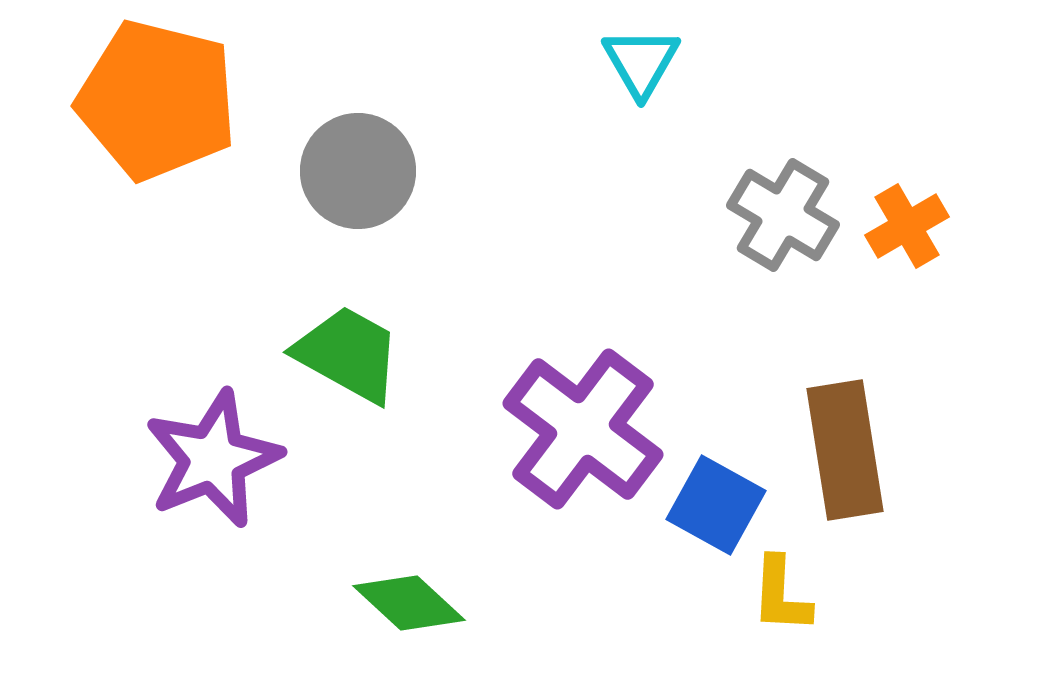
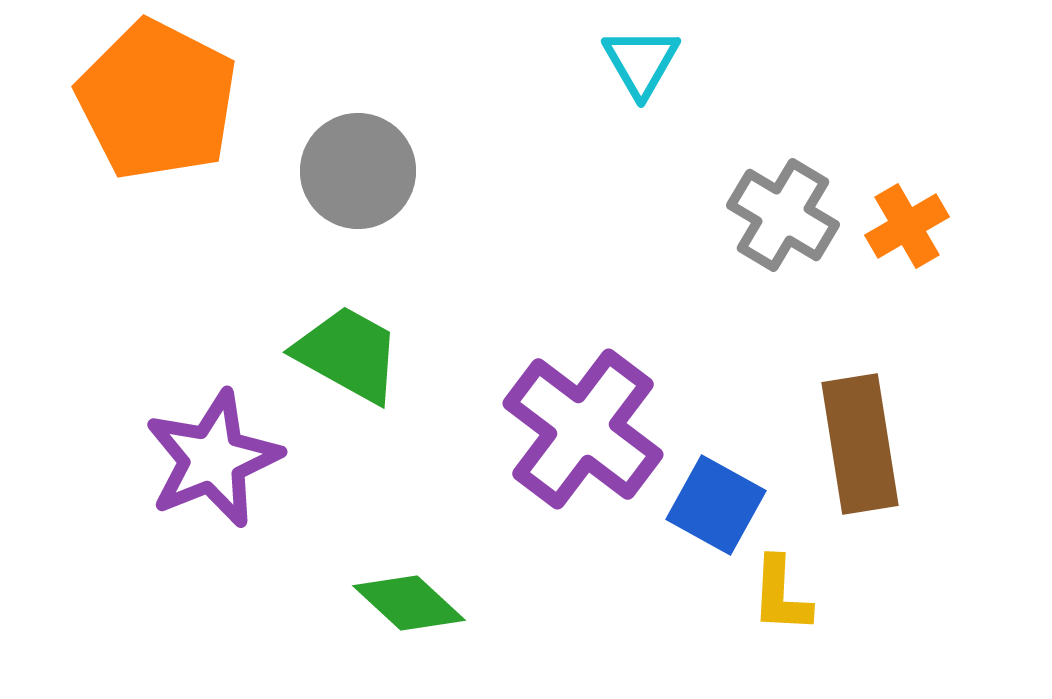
orange pentagon: rotated 13 degrees clockwise
brown rectangle: moved 15 px right, 6 px up
